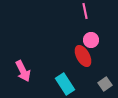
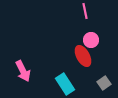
gray square: moved 1 px left, 1 px up
